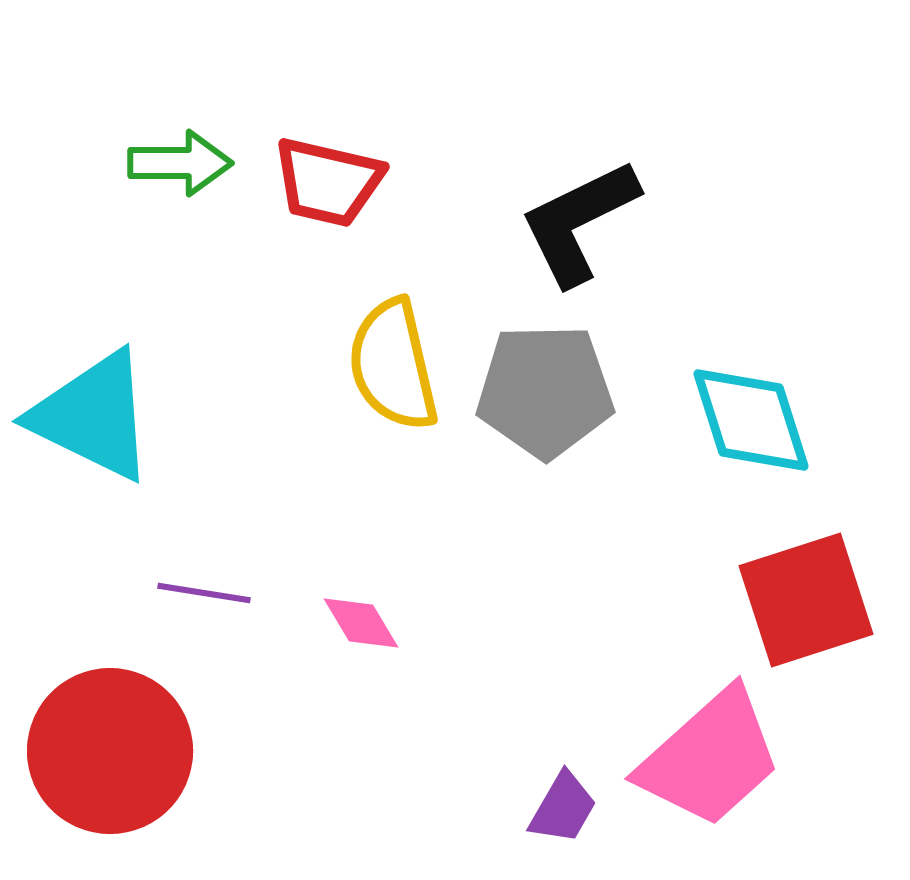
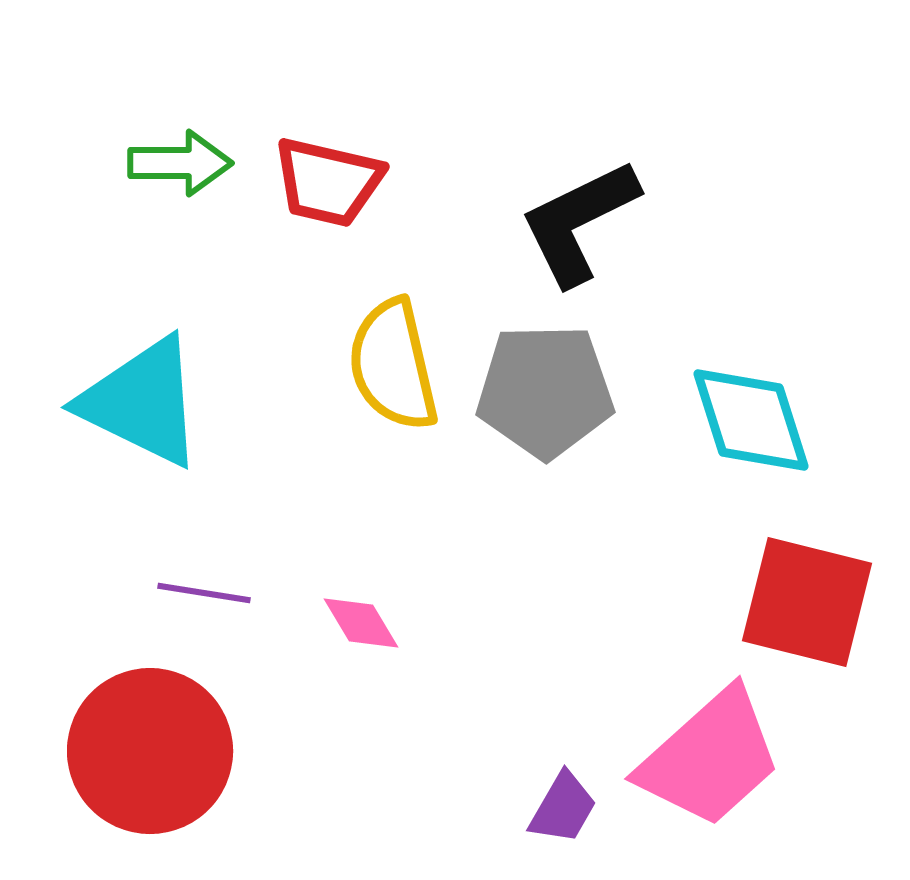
cyan triangle: moved 49 px right, 14 px up
red square: moved 1 px right, 2 px down; rotated 32 degrees clockwise
red circle: moved 40 px right
